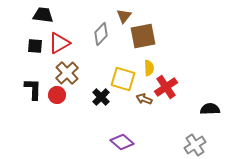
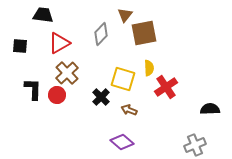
brown triangle: moved 1 px right, 1 px up
brown square: moved 1 px right, 3 px up
black square: moved 15 px left
brown arrow: moved 15 px left, 11 px down
gray cross: rotated 10 degrees clockwise
